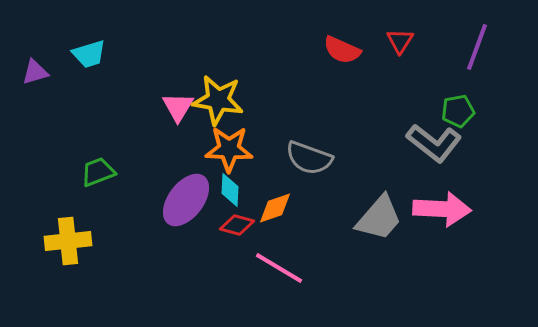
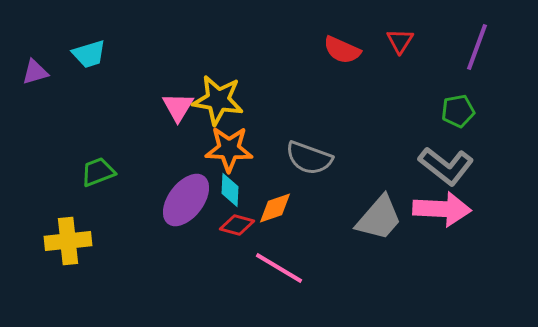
gray L-shape: moved 12 px right, 23 px down
